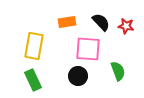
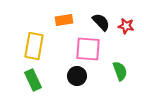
orange rectangle: moved 3 px left, 2 px up
green semicircle: moved 2 px right
black circle: moved 1 px left
